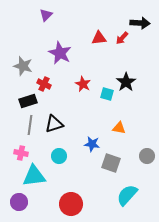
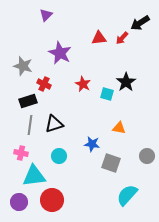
black arrow: rotated 144 degrees clockwise
red circle: moved 19 px left, 4 px up
